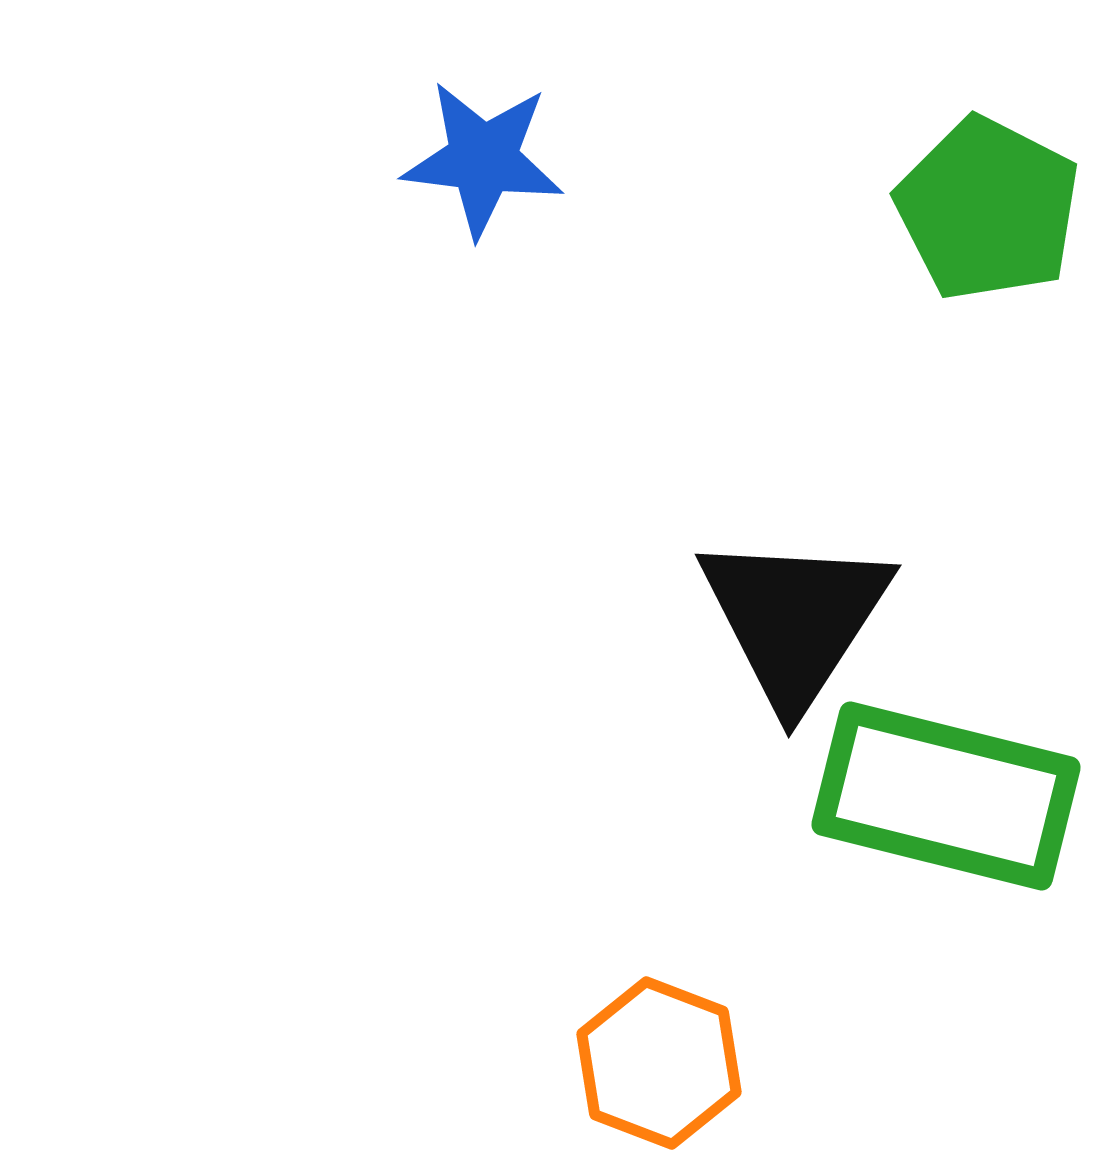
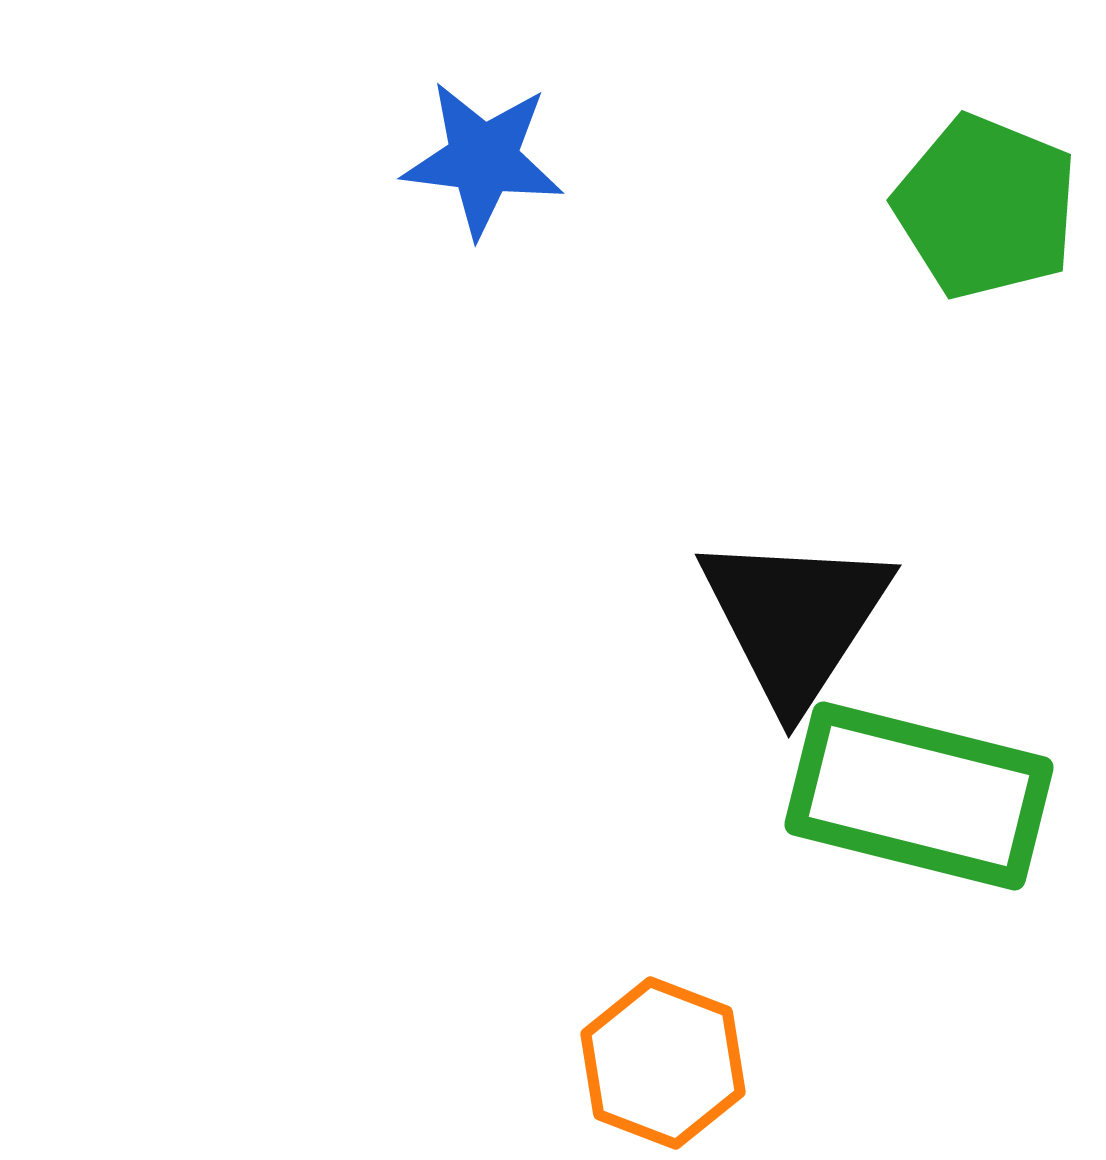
green pentagon: moved 2 px left, 2 px up; rotated 5 degrees counterclockwise
green rectangle: moved 27 px left
orange hexagon: moved 4 px right
